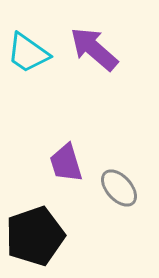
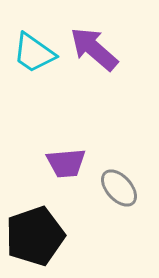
cyan trapezoid: moved 6 px right
purple trapezoid: rotated 78 degrees counterclockwise
